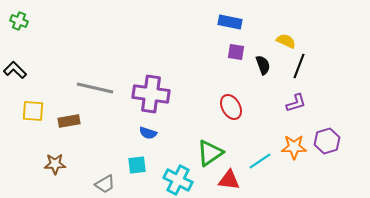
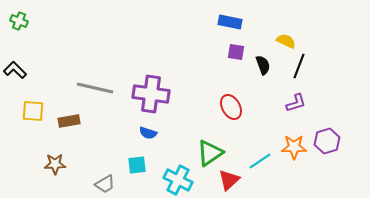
red triangle: rotated 50 degrees counterclockwise
